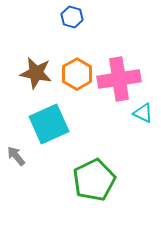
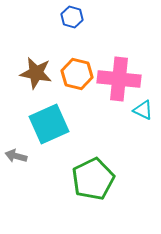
orange hexagon: rotated 16 degrees counterclockwise
pink cross: rotated 15 degrees clockwise
cyan triangle: moved 3 px up
gray arrow: rotated 35 degrees counterclockwise
green pentagon: moved 1 px left, 1 px up
